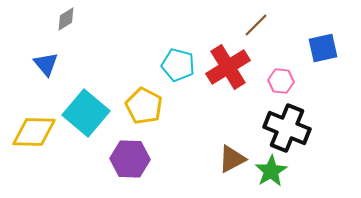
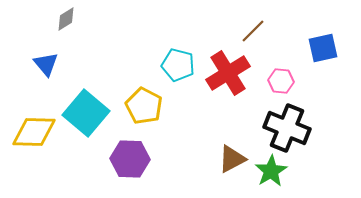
brown line: moved 3 px left, 6 px down
red cross: moved 6 px down
